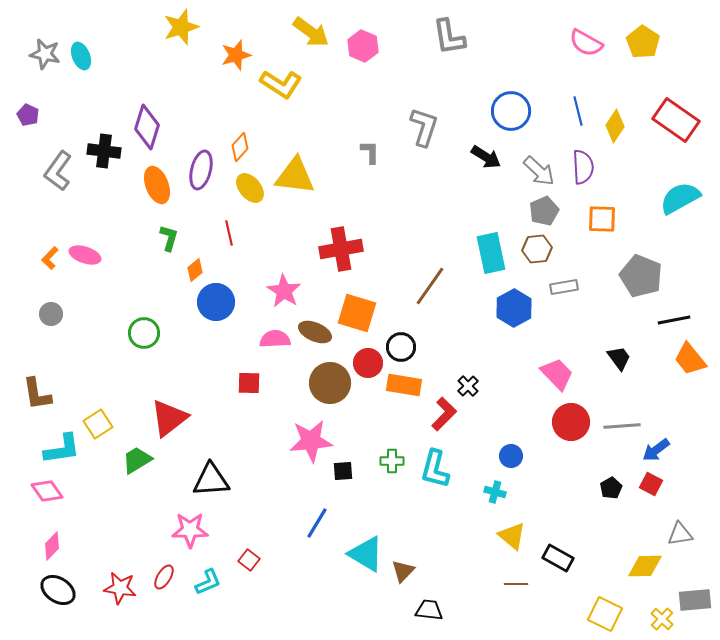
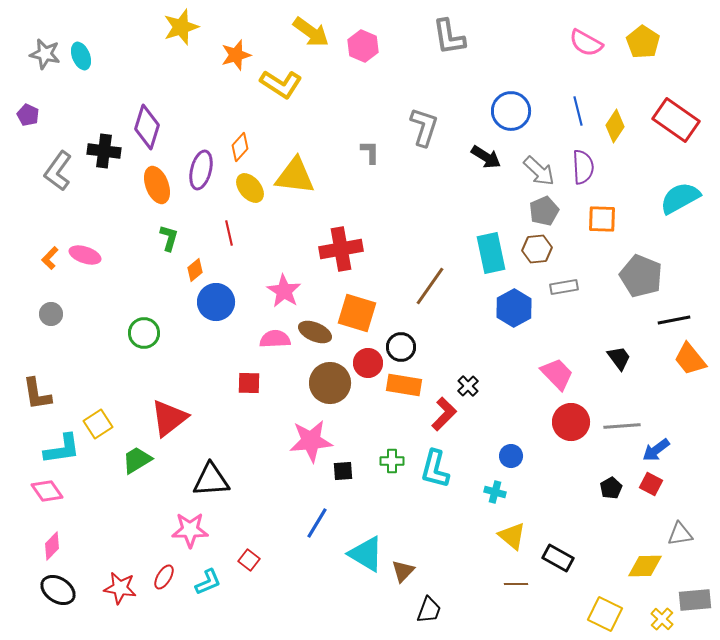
black trapezoid at (429, 610): rotated 104 degrees clockwise
